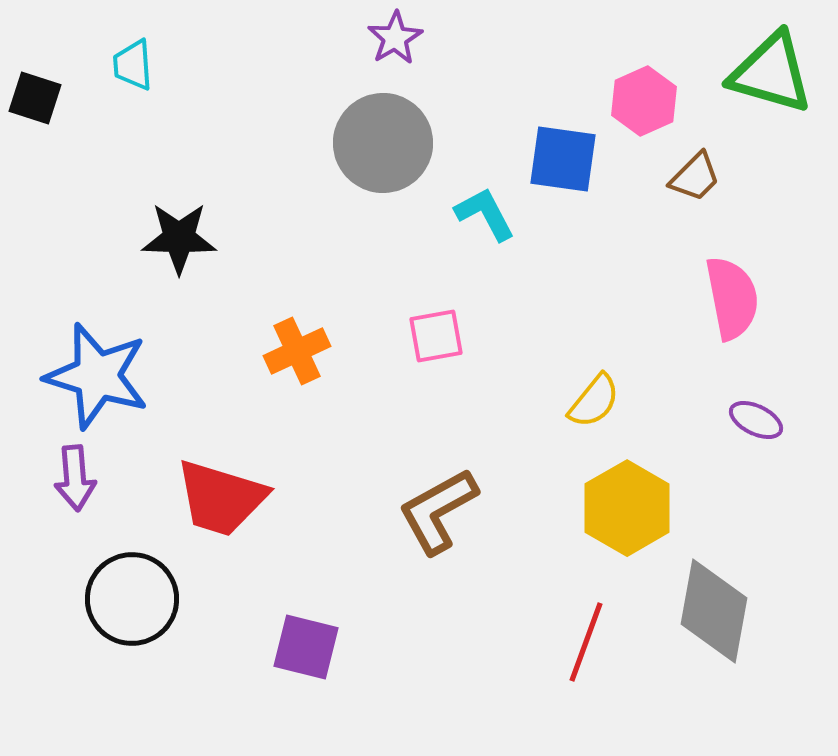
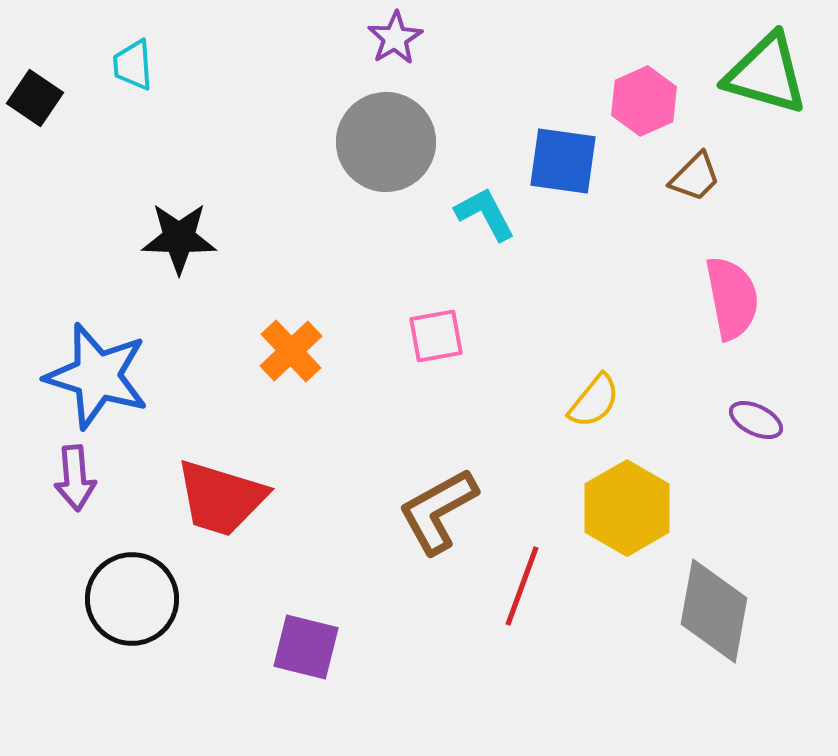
green triangle: moved 5 px left, 1 px down
black square: rotated 16 degrees clockwise
gray circle: moved 3 px right, 1 px up
blue square: moved 2 px down
orange cross: moved 6 px left; rotated 18 degrees counterclockwise
red line: moved 64 px left, 56 px up
